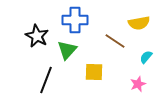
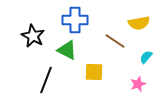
black star: moved 4 px left
green triangle: rotated 45 degrees counterclockwise
